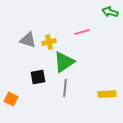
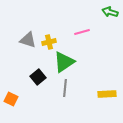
black square: rotated 28 degrees counterclockwise
